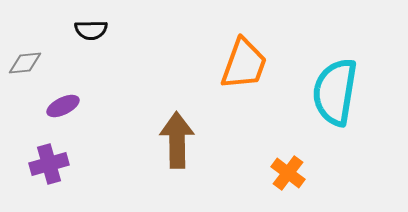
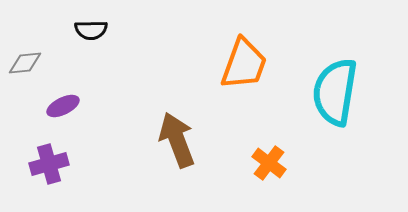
brown arrow: rotated 20 degrees counterclockwise
orange cross: moved 19 px left, 10 px up
